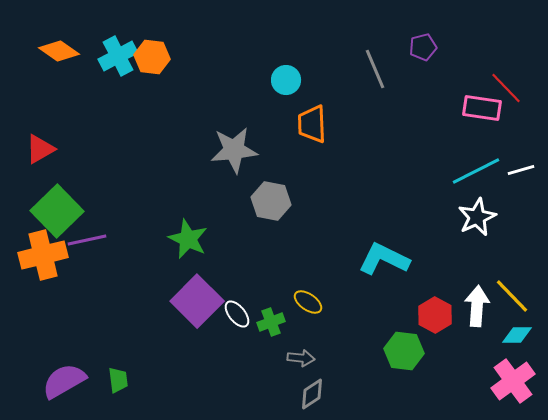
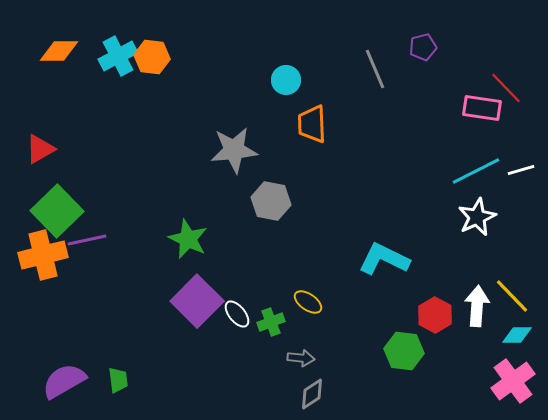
orange diamond: rotated 36 degrees counterclockwise
